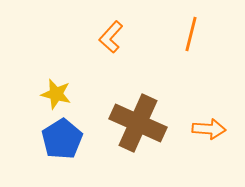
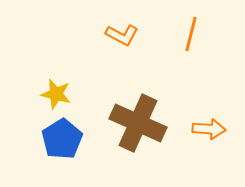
orange L-shape: moved 11 px right, 2 px up; rotated 104 degrees counterclockwise
